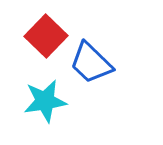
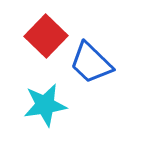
cyan star: moved 4 px down
